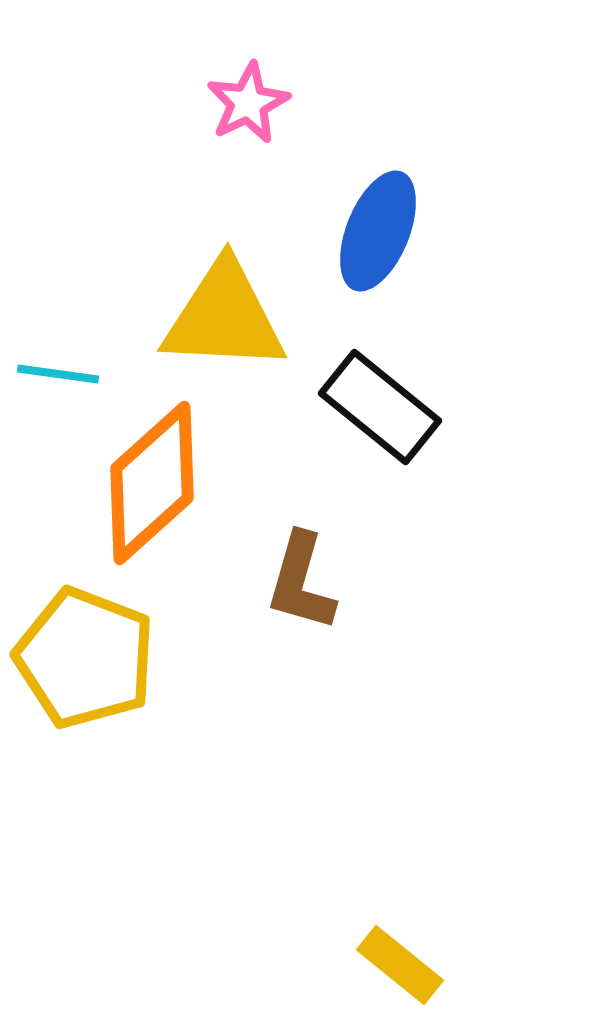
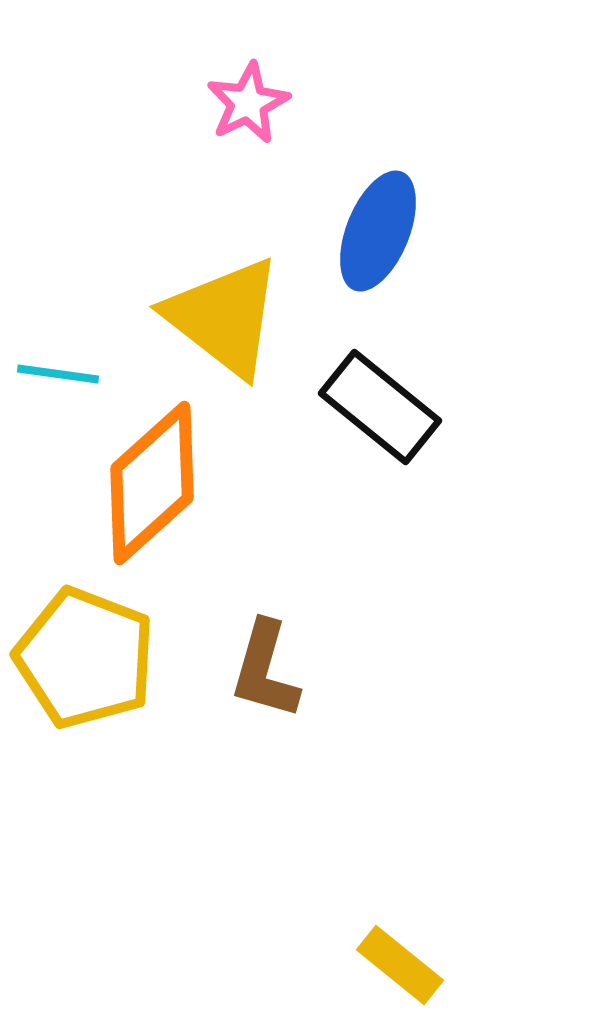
yellow triangle: rotated 35 degrees clockwise
brown L-shape: moved 36 px left, 88 px down
